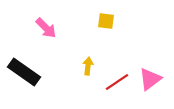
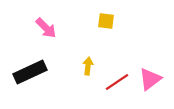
black rectangle: moved 6 px right; rotated 60 degrees counterclockwise
